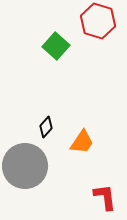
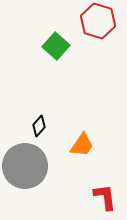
black diamond: moved 7 px left, 1 px up
orange trapezoid: moved 3 px down
